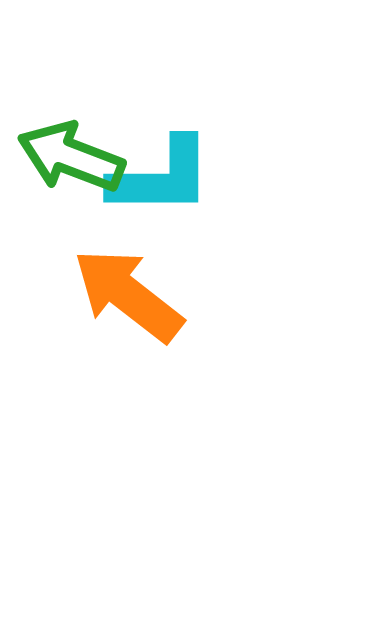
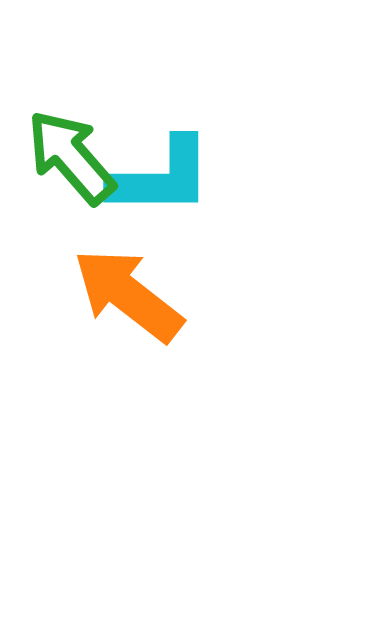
green arrow: rotated 28 degrees clockwise
